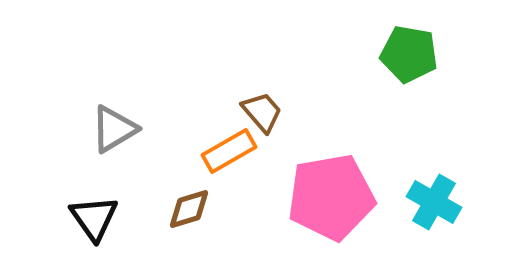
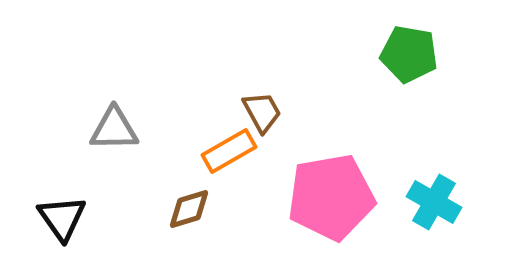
brown trapezoid: rotated 12 degrees clockwise
gray triangle: rotated 30 degrees clockwise
black triangle: moved 32 px left
